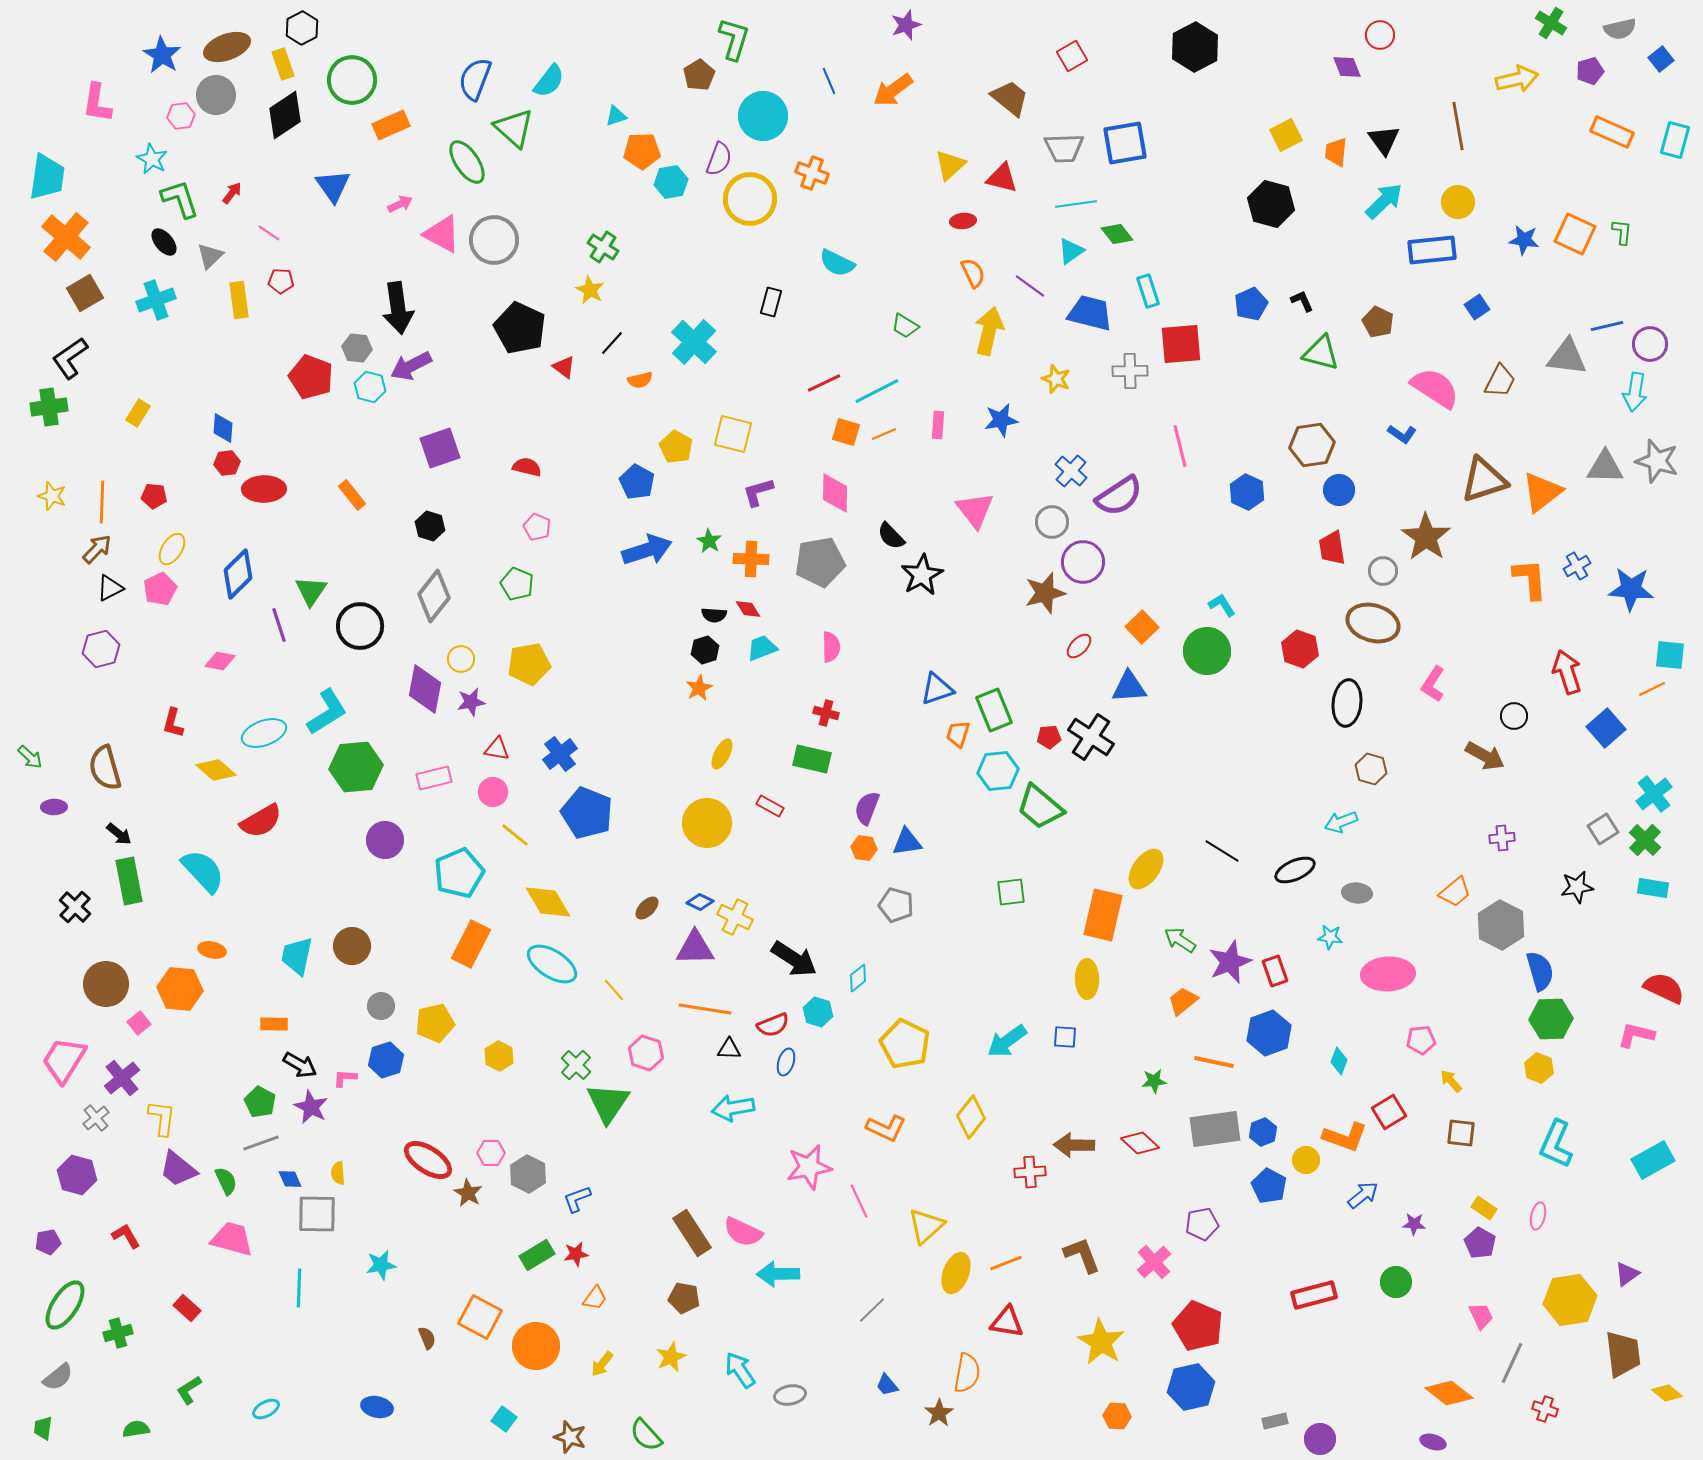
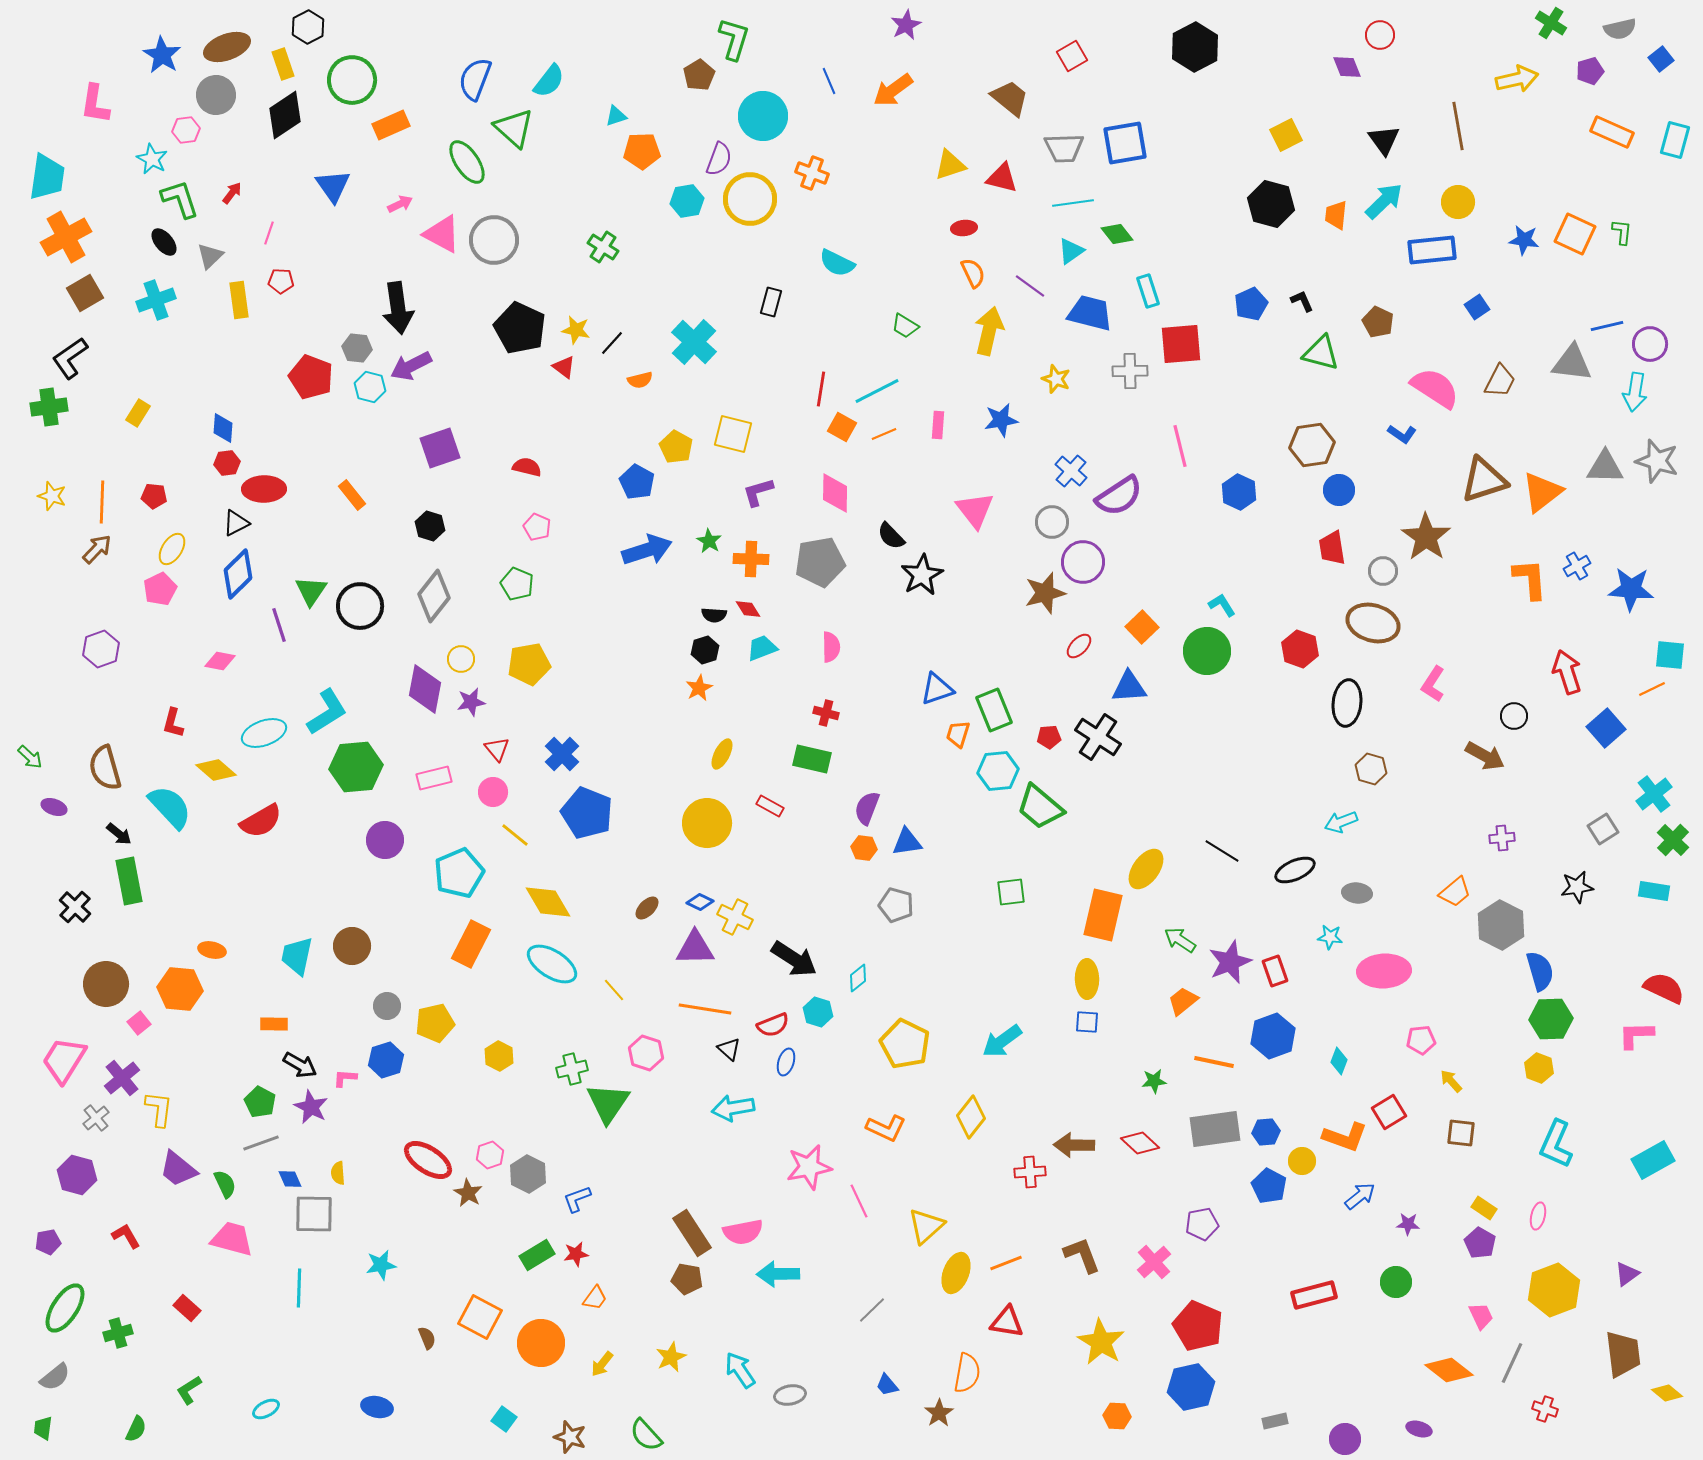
purple star at (906, 25): rotated 8 degrees counterclockwise
black hexagon at (302, 28): moved 6 px right, 1 px up
pink L-shape at (97, 103): moved 2 px left, 1 px down
pink hexagon at (181, 116): moved 5 px right, 14 px down
orange trapezoid at (1336, 152): moved 63 px down
yellow triangle at (950, 165): rotated 24 degrees clockwise
cyan hexagon at (671, 182): moved 16 px right, 19 px down
cyan line at (1076, 204): moved 3 px left, 1 px up
red ellipse at (963, 221): moved 1 px right, 7 px down
pink line at (269, 233): rotated 75 degrees clockwise
orange cross at (66, 237): rotated 21 degrees clockwise
yellow star at (590, 290): moved 14 px left, 40 px down; rotated 16 degrees counterclockwise
gray triangle at (1567, 357): moved 5 px right, 6 px down
red line at (824, 383): moved 3 px left, 6 px down; rotated 56 degrees counterclockwise
orange square at (846, 432): moved 4 px left, 5 px up; rotated 12 degrees clockwise
blue hexagon at (1247, 492): moved 8 px left
black triangle at (110, 588): moved 126 px right, 65 px up
black circle at (360, 626): moved 20 px up
purple hexagon at (101, 649): rotated 6 degrees counterclockwise
black cross at (1091, 737): moved 7 px right
red triangle at (497, 749): rotated 40 degrees clockwise
blue cross at (560, 754): moved 2 px right; rotated 8 degrees counterclockwise
purple ellipse at (54, 807): rotated 20 degrees clockwise
green cross at (1645, 840): moved 28 px right
cyan semicircle at (203, 871): moved 33 px left, 64 px up
cyan rectangle at (1653, 888): moved 1 px right, 3 px down
pink ellipse at (1388, 974): moved 4 px left, 3 px up
gray circle at (381, 1006): moved 6 px right
blue hexagon at (1269, 1033): moved 4 px right, 3 px down
pink L-shape at (1636, 1035): rotated 15 degrees counterclockwise
blue square at (1065, 1037): moved 22 px right, 15 px up
cyan arrow at (1007, 1041): moved 5 px left
black triangle at (729, 1049): rotated 40 degrees clockwise
green cross at (576, 1065): moved 4 px left, 4 px down; rotated 32 degrees clockwise
yellow L-shape at (162, 1118): moved 3 px left, 9 px up
blue hexagon at (1263, 1132): moved 3 px right; rotated 16 degrees clockwise
pink hexagon at (491, 1153): moved 1 px left, 2 px down; rotated 20 degrees counterclockwise
yellow circle at (1306, 1160): moved 4 px left, 1 px down
green semicircle at (226, 1181): moved 1 px left, 3 px down
blue arrow at (1363, 1195): moved 3 px left, 1 px down
gray square at (317, 1214): moved 3 px left
purple star at (1414, 1224): moved 6 px left
pink semicircle at (743, 1232): rotated 36 degrees counterclockwise
brown pentagon at (684, 1298): moved 3 px right, 19 px up
yellow hexagon at (1570, 1300): moved 16 px left, 10 px up; rotated 12 degrees counterclockwise
green ellipse at (65, 1305): moved 3 px down
orange circle at (536, 1346): moved 5 px right, 3 px up
gray semicircle at (58, 1377): moved 3 px left
orange diamond at (1449, 1393): moved 23 px up
green semicircle at (136, 1429): rotated 124 degrees clockwise
purple circle at (1320, 1439): moved 25 px right
purple ellipse at (1433, 1442): moved 14 px left, 13 px up
